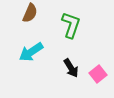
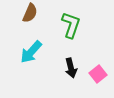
cyan arrow: rotated 15 degrees counterclockwise
black arrow: rotated 18 degrees clockwise
